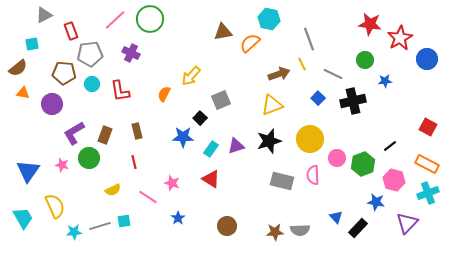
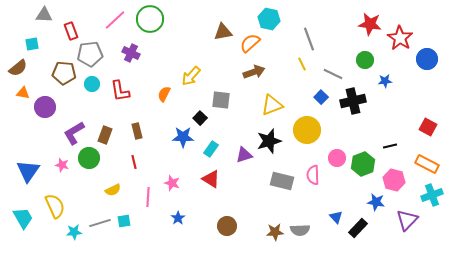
gray triangle at (44, 15): rotated 30 degrees clockwise
red star at (400, 38): rotated 10 degrees counterclockwise
brown arrow at (279, 74): moved 25 px left, 2 px up
blue square at (318, 98): moved 3 px right, 1 px up
gray square at (221, 100): rotated 30 degrees clockwise
purple circle at (52, 104): moved 7 px left, 3 px down
yellow circle at (310, 139): moved 3 px left, 9 px up
purple triangle at (236, 146): moved 8 px right, 9 px down
black line at (390, 146): rotated 24 degrees clockwise
cyan cross at (428, 193): moved 4 px right, 2 px down
pink line at (148, 197): rotated 60 degrees clockwise
purple triangle at (407, 223): moved 3 px up
gray line at (100, 226): moved 3 px up
